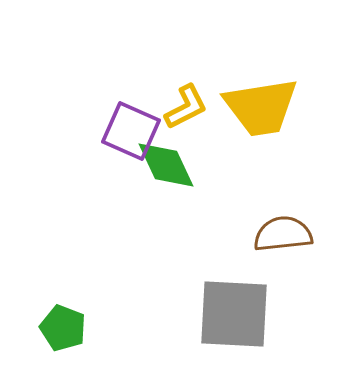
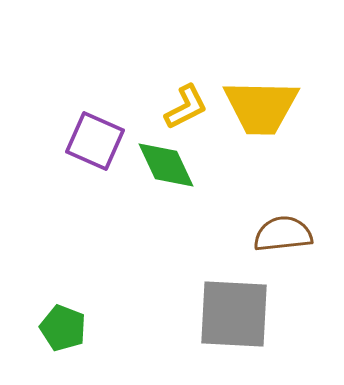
yellow trapezoid: rotated 10 degrees clockwise
purple square: moved 36 px left, 10 px down
